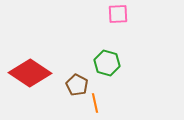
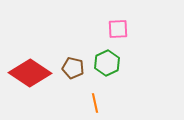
pink square: moved 15 px down
green hexagon: rotated 20 degrees clockwise
brown pentagon: moved 4 px left, 17 px up; rotated 15 degrees counterclockwise
